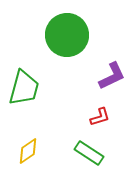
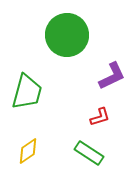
green trapezoid: moved 3 px right, 4 px down
